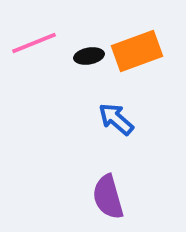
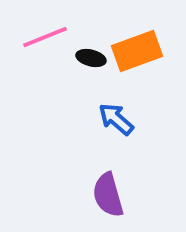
pink line: moved 11 px right, 6 px up
black ellipse: moved 2 px right, 2 px down; rotated 24 degrees clockwise
purple semicircle: moved 2 px up
